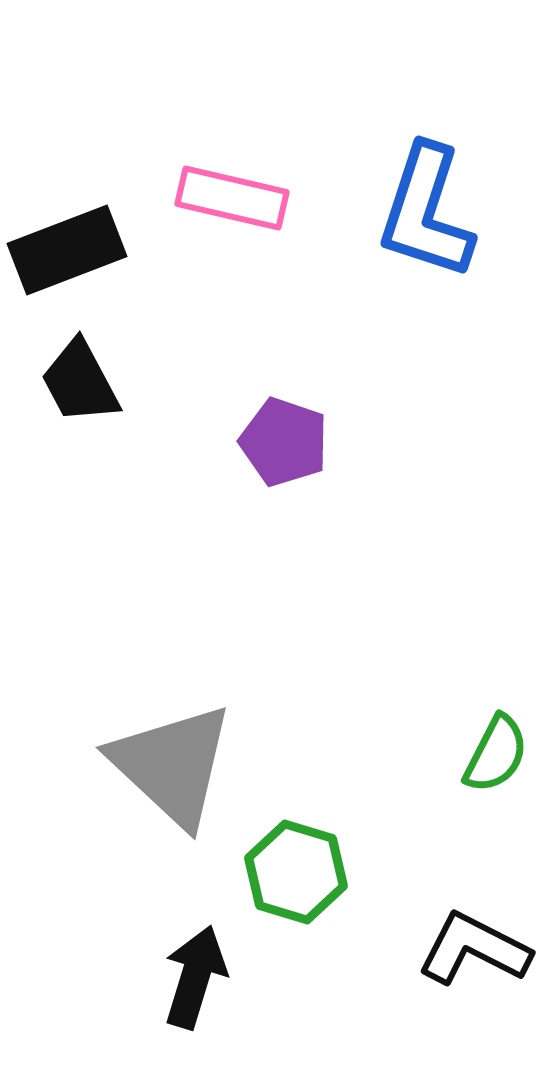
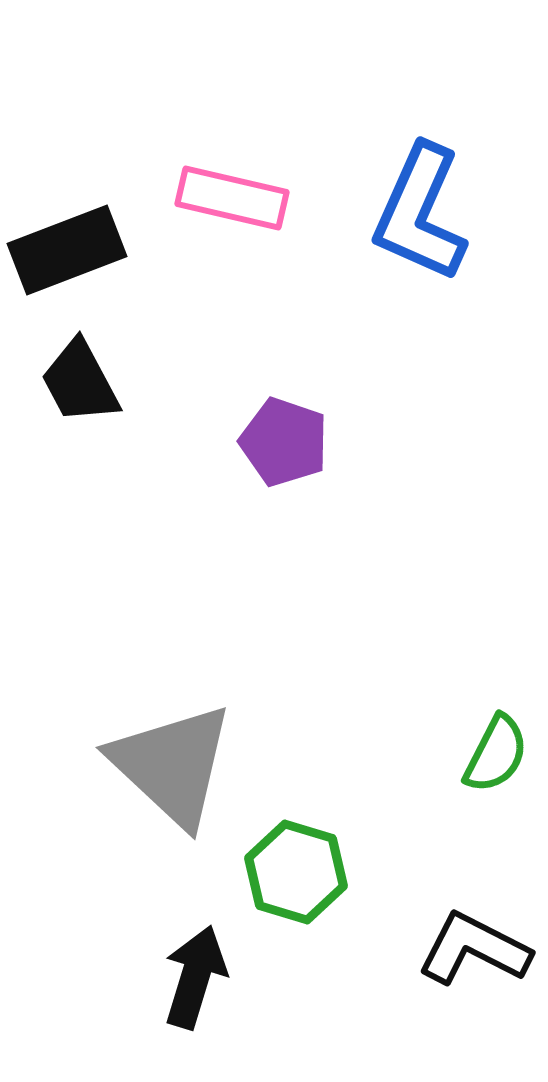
blue L-shape: moved 6 px left, 1 px down; rotated 6 degrees clockwise
